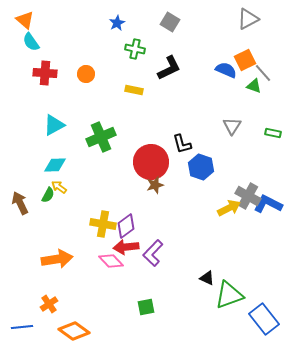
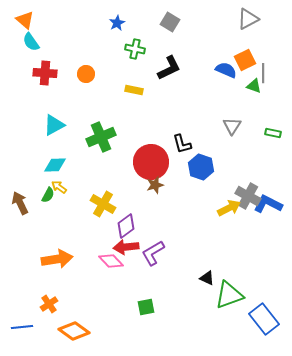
gray line at (263, 73): rotated 42 degrees clockwise
yellow cross at (103, 224): moved 20 px up; rotated 20 degrees clockwise
purple L-shape at (153, 253): rotated 16 degrees clockwise
